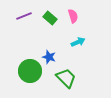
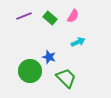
pink semicircle: rotated 48 degrees clockwise
